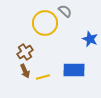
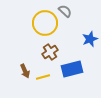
blue star: rotated 28 degrees clockwise
brown cross: moved 25 px right
blue rectangle: moved 2 px left, 1 px up; rotated 15 degrees counterclockwise
